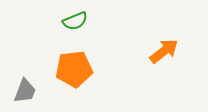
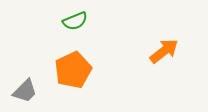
orange pentagon: moved 1 px left, 1 px down; rotated 18 degrees counterclockwise
gray trapezoid: rotated 24 degrees clockwise
